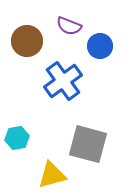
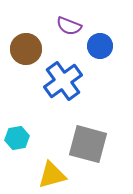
brown circle: moved 1 px left, 8 px down
